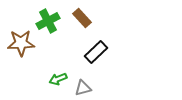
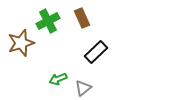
brown rectangle: rotated 18 degrees clockwise
brown star: rotated 16 degrees counterclockwise
gray triangle: rotated 24 degrees counterclockwise
